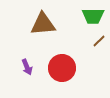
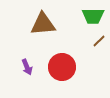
red circle: moved 1 px up
